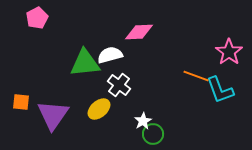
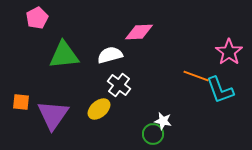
green triangle: moved 21 px left, 8 px up
white star: moved 20 px right; rotated 30 degrees counterclockwise
